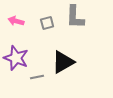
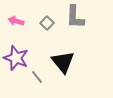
gray square: rotated 32 degrees counterclockwise
black triangle: rotated 40 degrees counterclockwise
gray line: rotated 64 degrees clockwise
